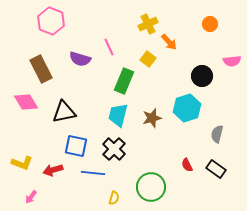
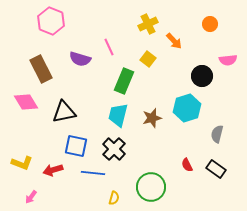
orange arrow: moved 5 px right, 1 px up
pink semicircle: moved 4 px left, 1 px up
